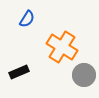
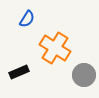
orange cross: moved 7 px left, 1 px down
